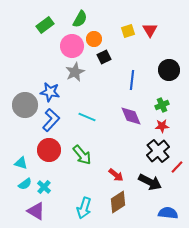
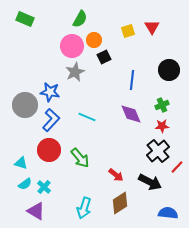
green rectangle: moved 20 px left, 6 px up; rotated 60 degrees clockwise
red triangle: moved 2 px right, 3 px up
orange circle: moved 1 px down
purple diamond: moved 2 px up
green arrow: moved 2 px left, 3 px down
brown diamond: moved 2 px right, 1 px down
